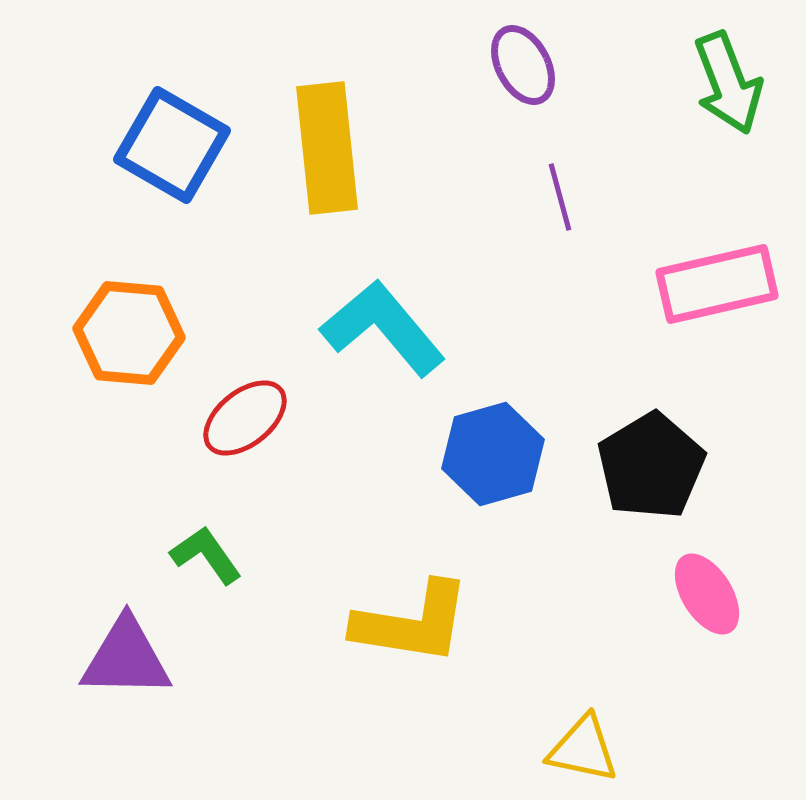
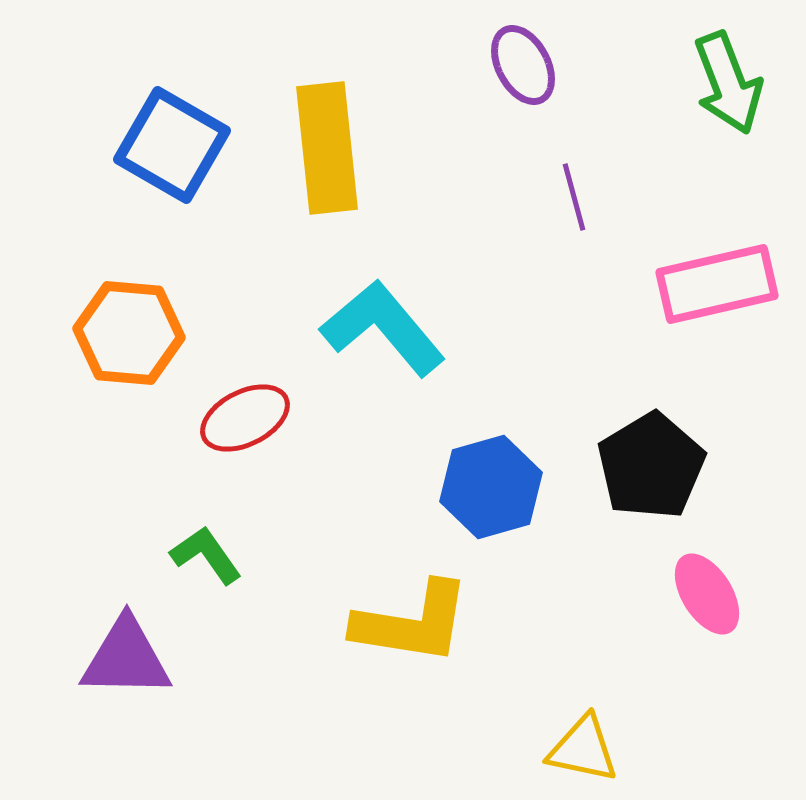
purple line: moved 14 px right
red ellipse: rotated 12 degrees clockwise
blue hexagon: moved 2 px left, 33 px down
